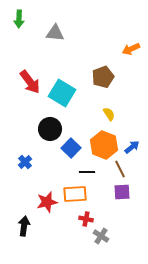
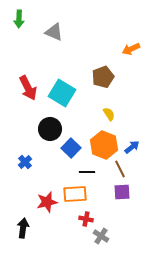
gray triangle: moved 1 px left, 1 px up; rotated 18 degrees clockwise
red arrow: moved 2 px left, 6 px down; rotated 10 degrees clockwise
black arrow: moved 1 px left, 2 px down
